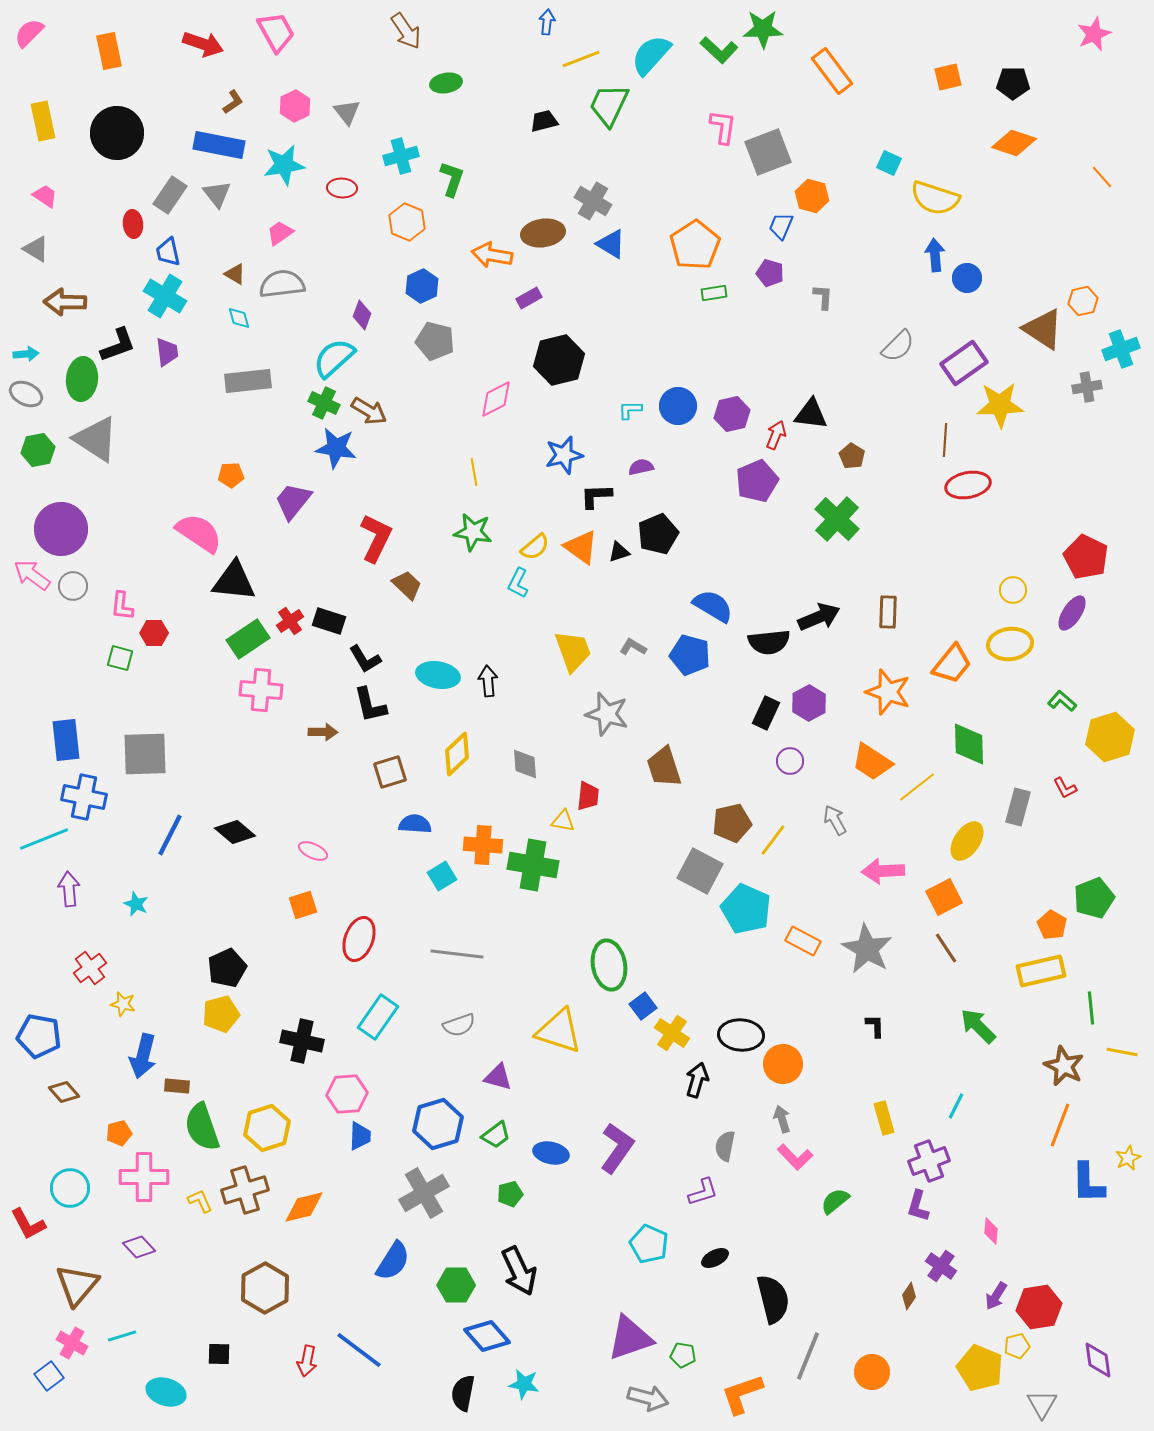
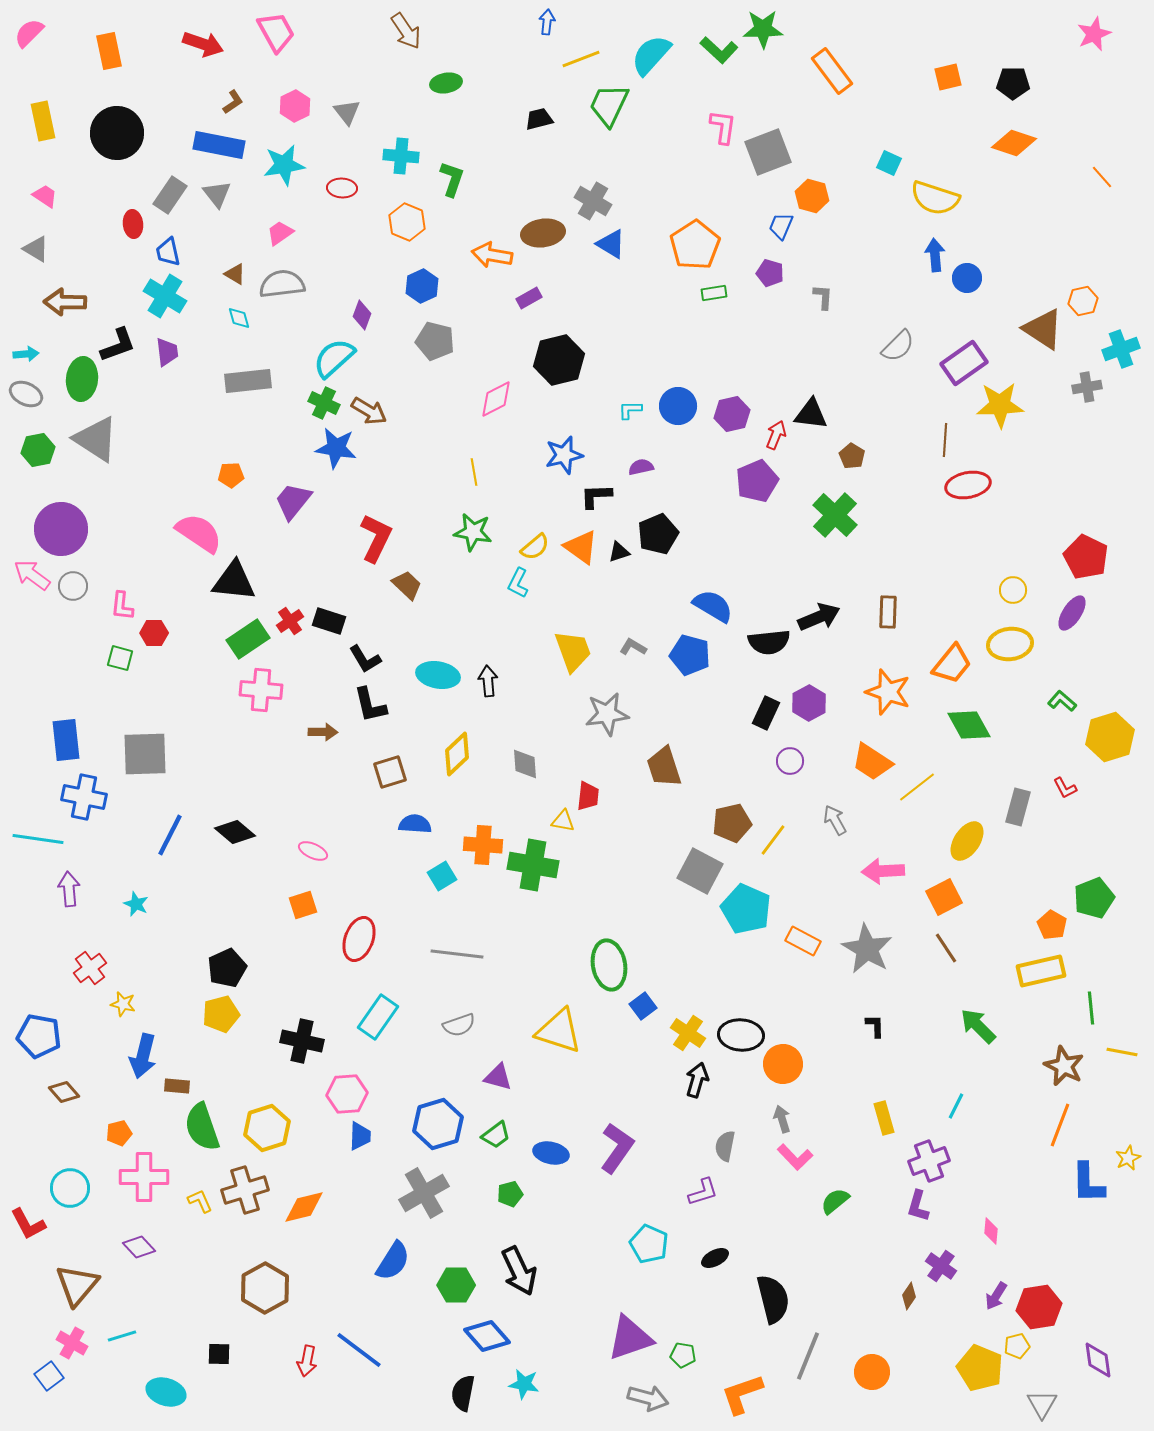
black trapezoid at (544, 121): moved 5 px left, 2 px up
cyan cross at (401, 156): rotated 20 degrees clockwise
green cross at (837, 519): moved 2 px left, 4 px up
gray star at (607, 714): rotated 24 degrees counterclockwise
green diamond at (969, 744): moved 19 px up; rotated 27 degrees counterclockwise
cyan line at (44, 839): moved 6 px left; rotated 30 degrees clockwise
yellow cross at (672, 1033): moved 16 px right
